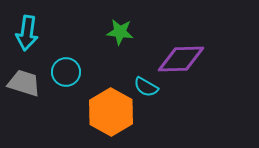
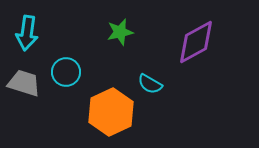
green star: rotated 20 degrees counterclockwise
purple diamond: moved 15 px right, 17 px up; rotated 27 degrees counterclockwise
cyan semicircle: moved 4 px right, 3 px up
orange hexagon: rotated 6 degrees clockwise
